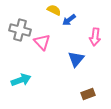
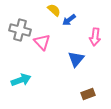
yellow semicircle: rotated 16 degrees clockwise
